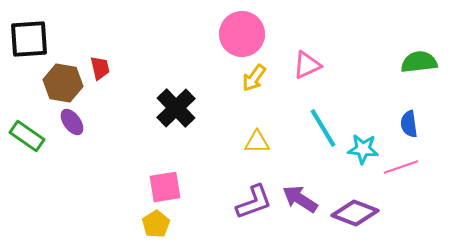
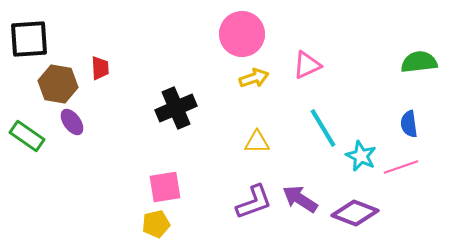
red trapezoid: rotated 10 degrees clockwise
yellow arrow: rotated 144 degrees counterclockwise
brown hexagon: moved 5 px left, 1 px down
black cross: rotated 21 degrees clockwise
cyan star: moved 2 px left, 7 px down; rotated 20 degrees clockwise
yellow pentagon: rotated 20 degrees clockwise
